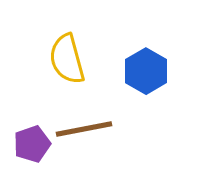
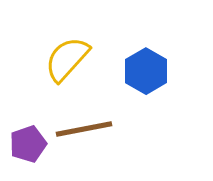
yellow semicircle: rotated 57 degrees clockwise
purple pentagon: moved 4 px left
